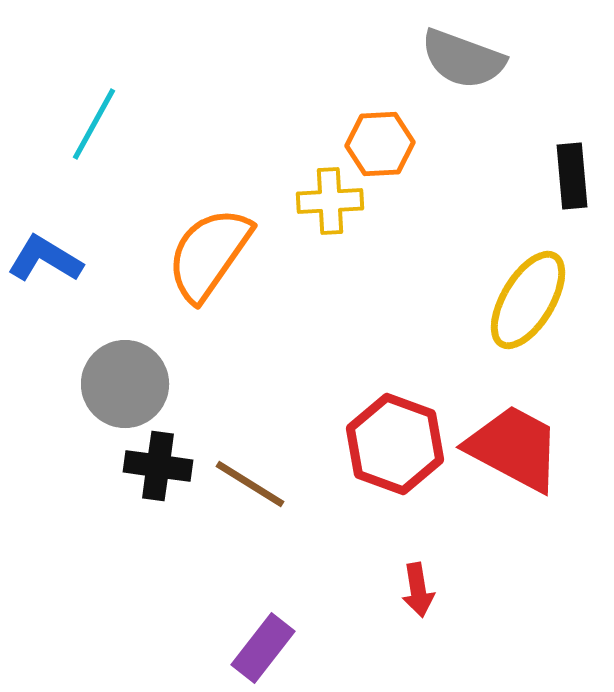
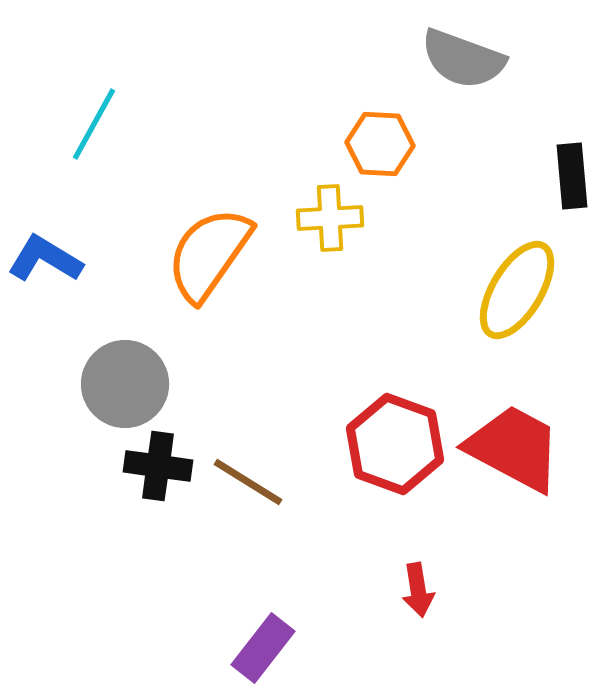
orange hexagon: rotated 6 degrees clockwise
yellow cross: moved 17 px down
yellow ellipse: moved 11 px left, 10 px up
brown line: moved 2 px left, 2 px up
